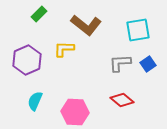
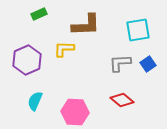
green rectangle: rotated 21 degrees clockwise
brown L-shape: rotated 40 degrees counterclockwise
